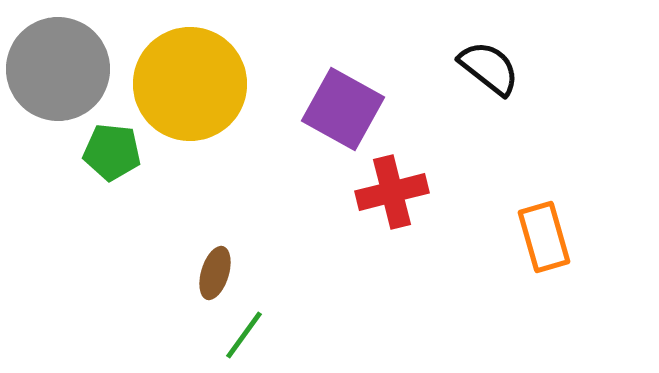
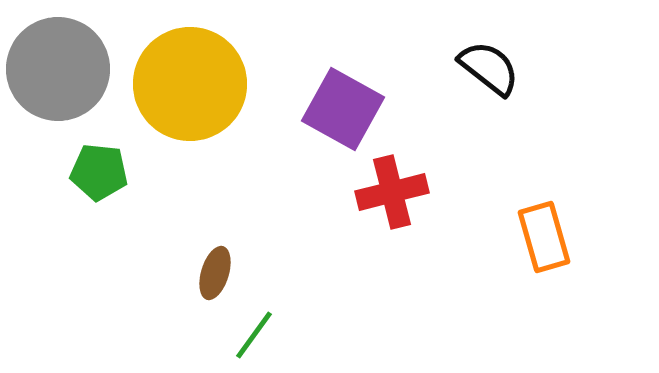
green pentagon: moved 13 px left, 20 px down
green line: moved 10 px right
